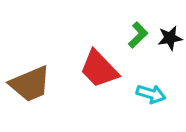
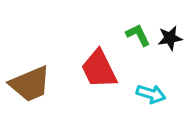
green L-shape: rotated 72 degrees counterclockwise
red trapezoid: rotated 18 degrees clockwise
